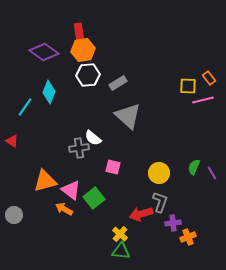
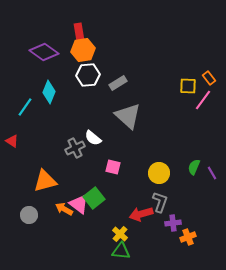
pink line: rotated 40 degrees counterclockwise
gray cross: moved 4 px left; rotated 18 degrees counterclockwise
pink triangle: moved 8 px right, 14 px down
gray circle: moved 15 px right
